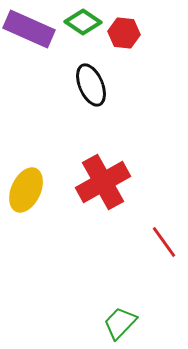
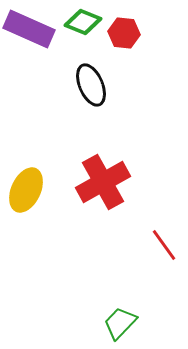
green diamond: rotated 12 degrees counterclockwise
red line: moved 3 px down
